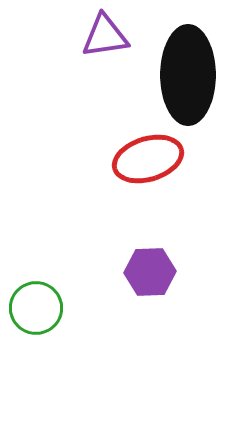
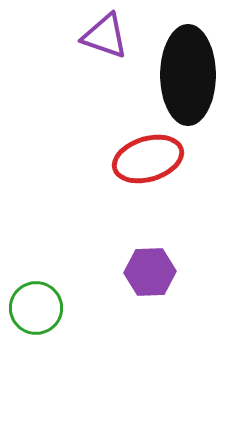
purple triangle: rotated 27 degrees clockwise
